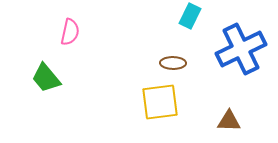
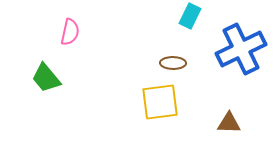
brown triangle: moved 2 px down
